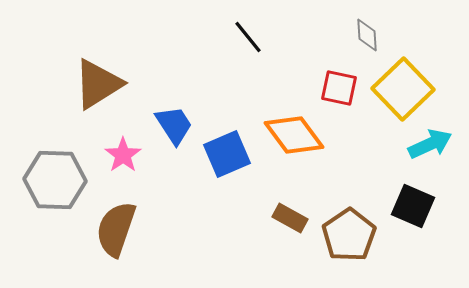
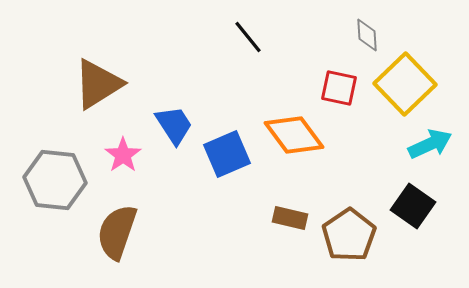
yellow square: moved 2 px right, 5 px up
gray hexagon: rotated 4 degrees clockwise
black square: rotated 12 degrees clockwise
brown rectangle: rotated 16 degrees counterclockwise
brown semicircle: moved 1 px right, 3 px down
